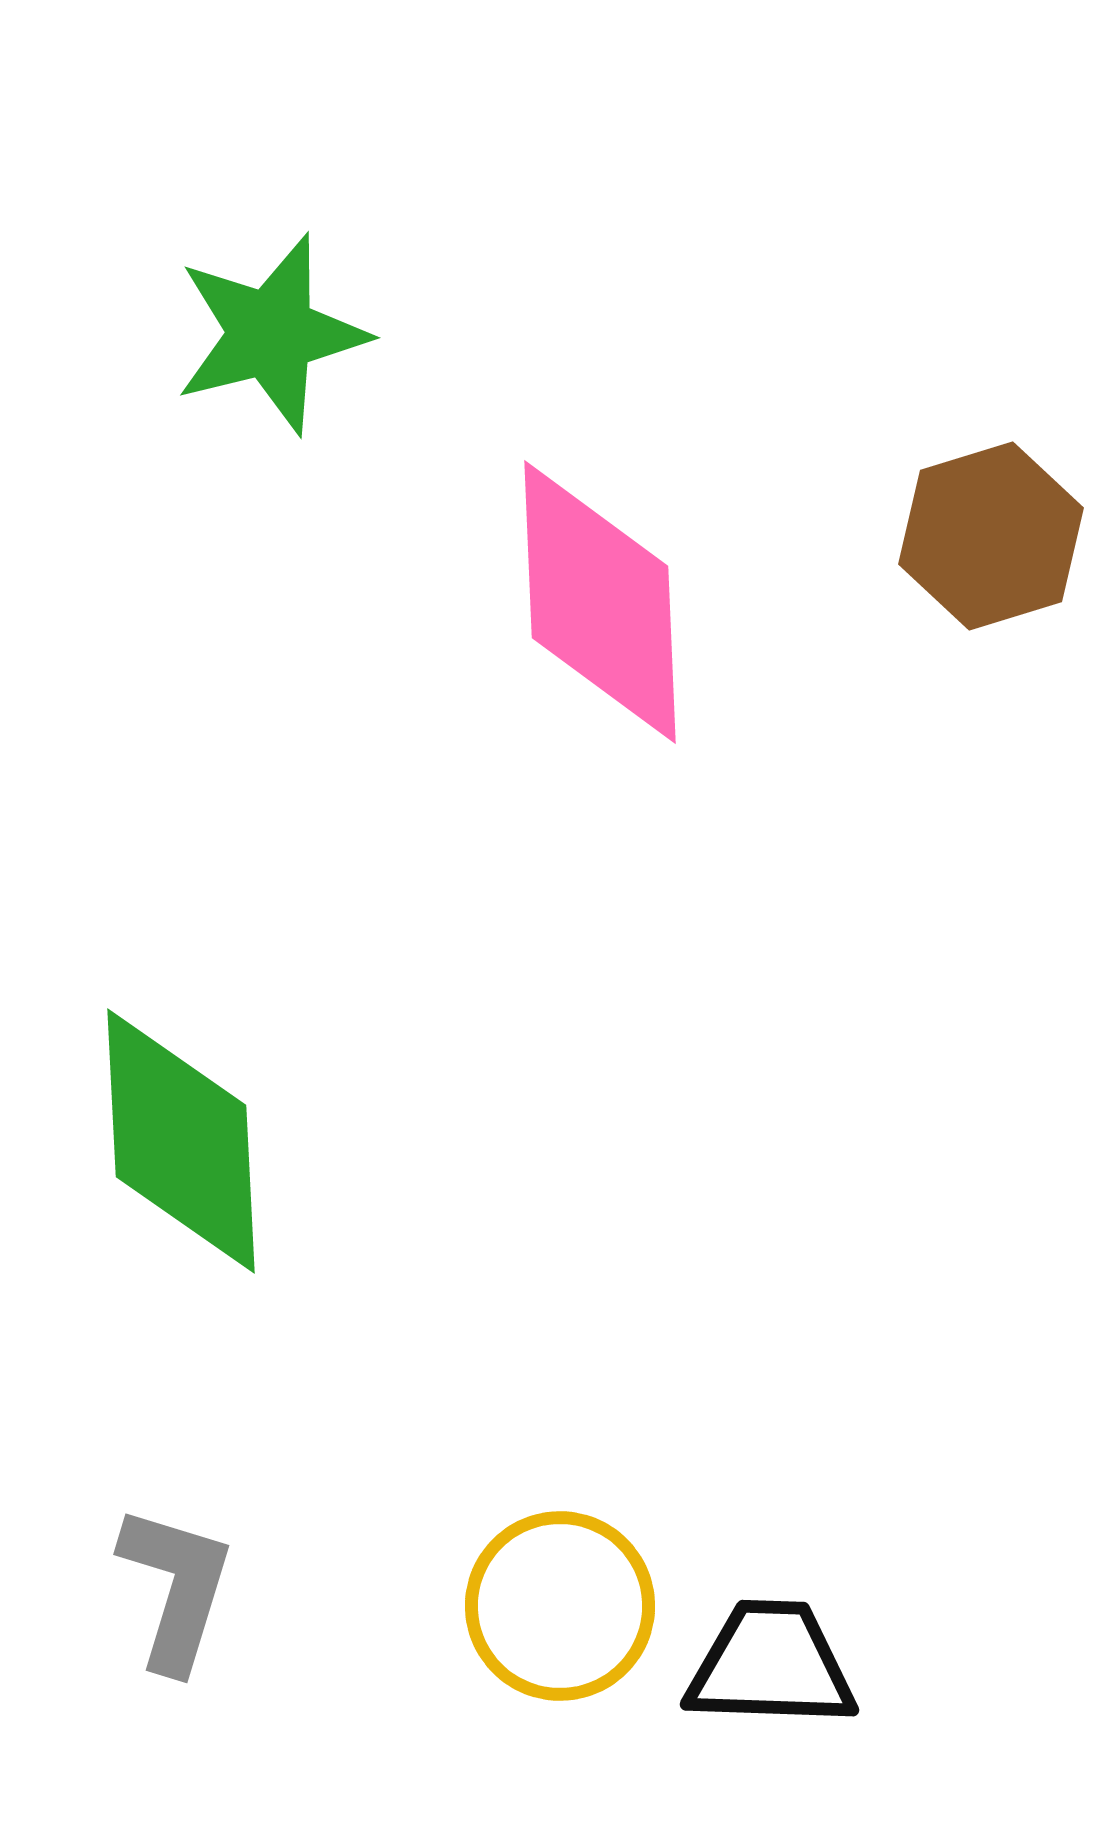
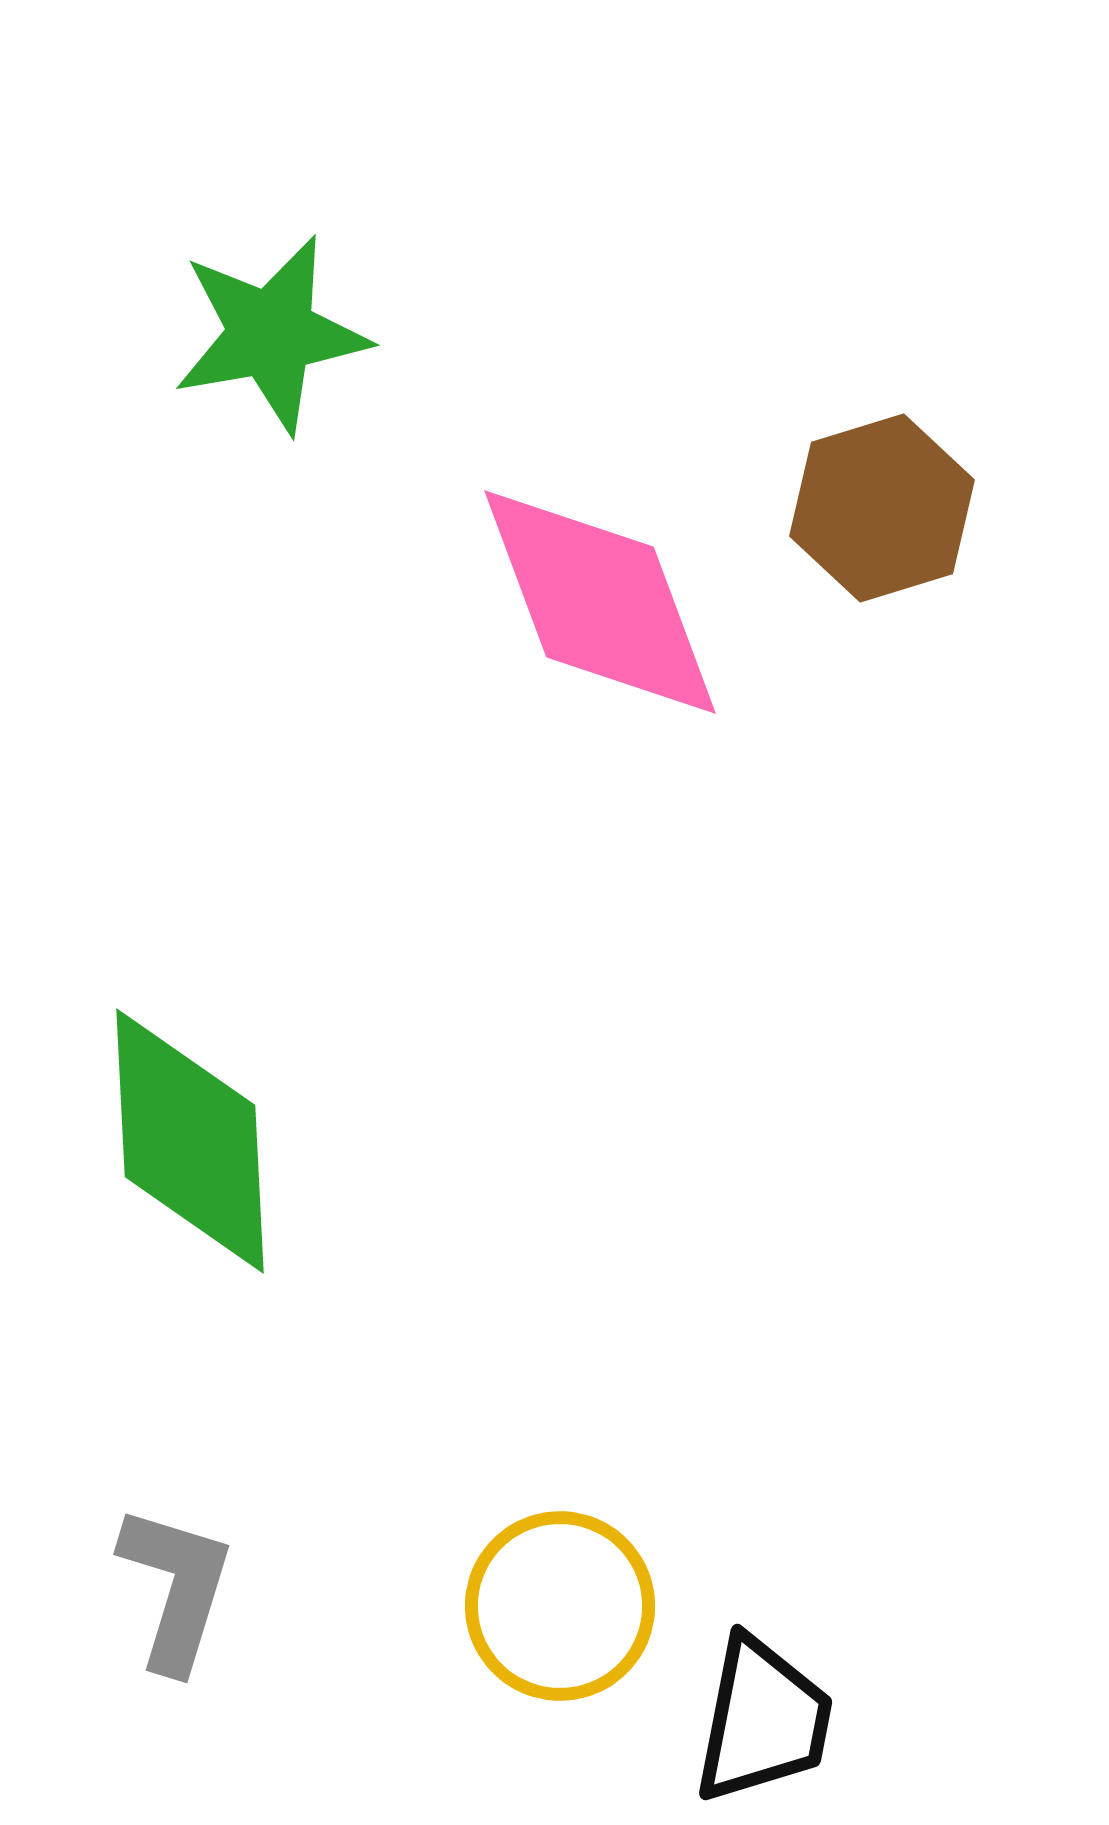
green star: rotated 4 degrees clockwise
brown hexagon: moved 109 px left, 28 px up
pink diamond: rotated 18 degrees counterclockwise
green diamond: moved 9 px right
black trapezoid: moved 8 px left, 55 px down; rotated 99 degrees clockwise
